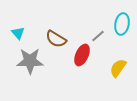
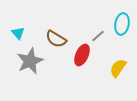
gray star: rotated 24 degrees counterclockwise
